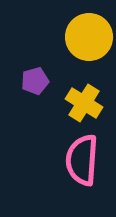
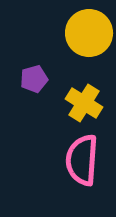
yellow circle: moved 4 px up
purple pentagon: moved 1 px left, 2 px up
